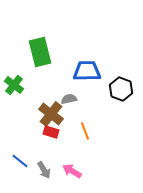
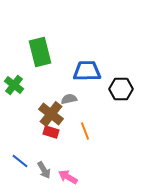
black hexagon: rotated 20 degrees counterclockwise
pink arrow: moved 4 px left, 6 px down
